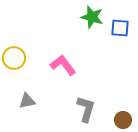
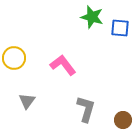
gray triangle: rotated 42 degrees counterclockwise
